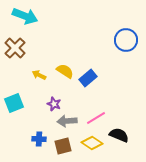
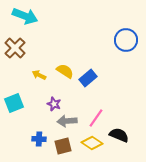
pink line: rotated 24 degrees counterclockwise
